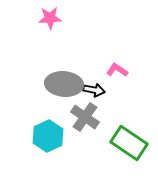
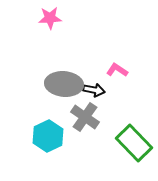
green rectangle: moved 5 px right; rotated 12 degrees clockwise
